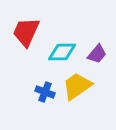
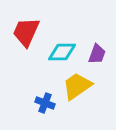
purple trapezoid: rotated 20 degrees counterclockwise
blue cross: moved 11 px down
